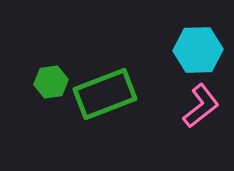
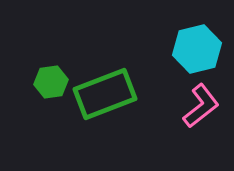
cyan hexagon: moved 1 px left, 1 px up; rotated 12 degrees counterclockwise
